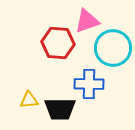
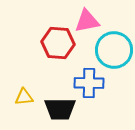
pink triangle: rotated 8 degrees clockwise
cyan circle: moved 1 px right, 2 px down
blue cross: moved 1 px up
yellow triangle: moved 5 px left, 3 px up
